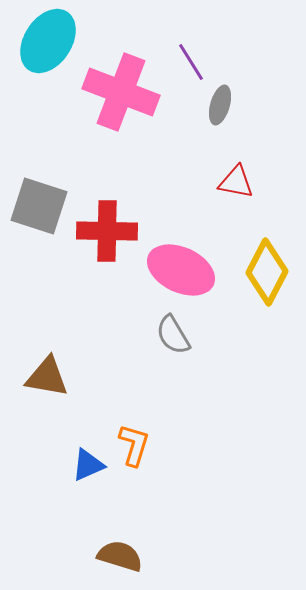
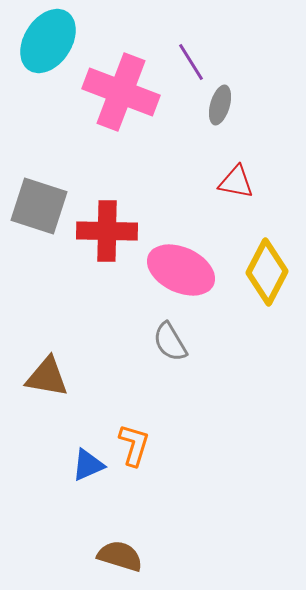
gray semicircle: moved 3 px left, 7 px down
